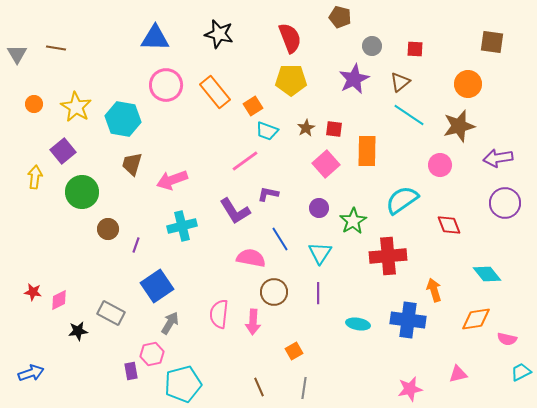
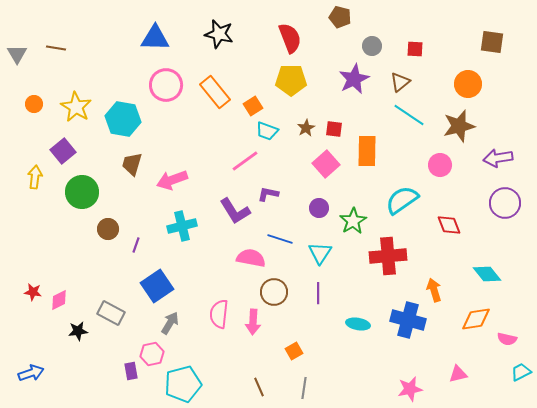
blue line at (280, 239): rotated 40 degrees counterclockwise
blue cross at (408, 320): rotated 8 degrees clockwise
